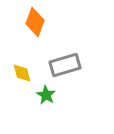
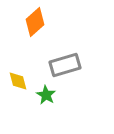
orange diamond: rotated 28 degrees clockwise
yellow diamond: moved 4 px left, 8 px down
